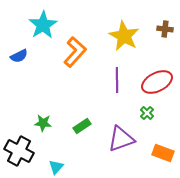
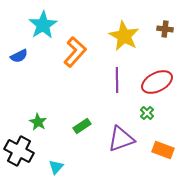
green star: moved 5 px left, 1 px up; rotated 24 degrees clockwise
orange rectangle: moved 3 px up
